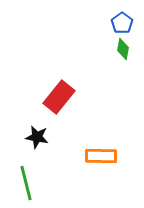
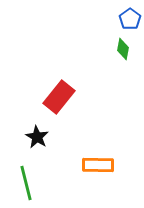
blue pentagon: moved 8 px right, 4 px up
black star: rotated 20 degrees clockwise
orange rectangle: moved 3 px left, 9 px down
